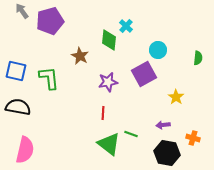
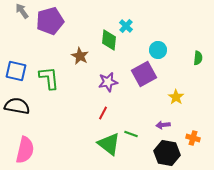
black semicircle: moved 1 px left, 1 px up
red line: rotated 24 degrees clockwise
